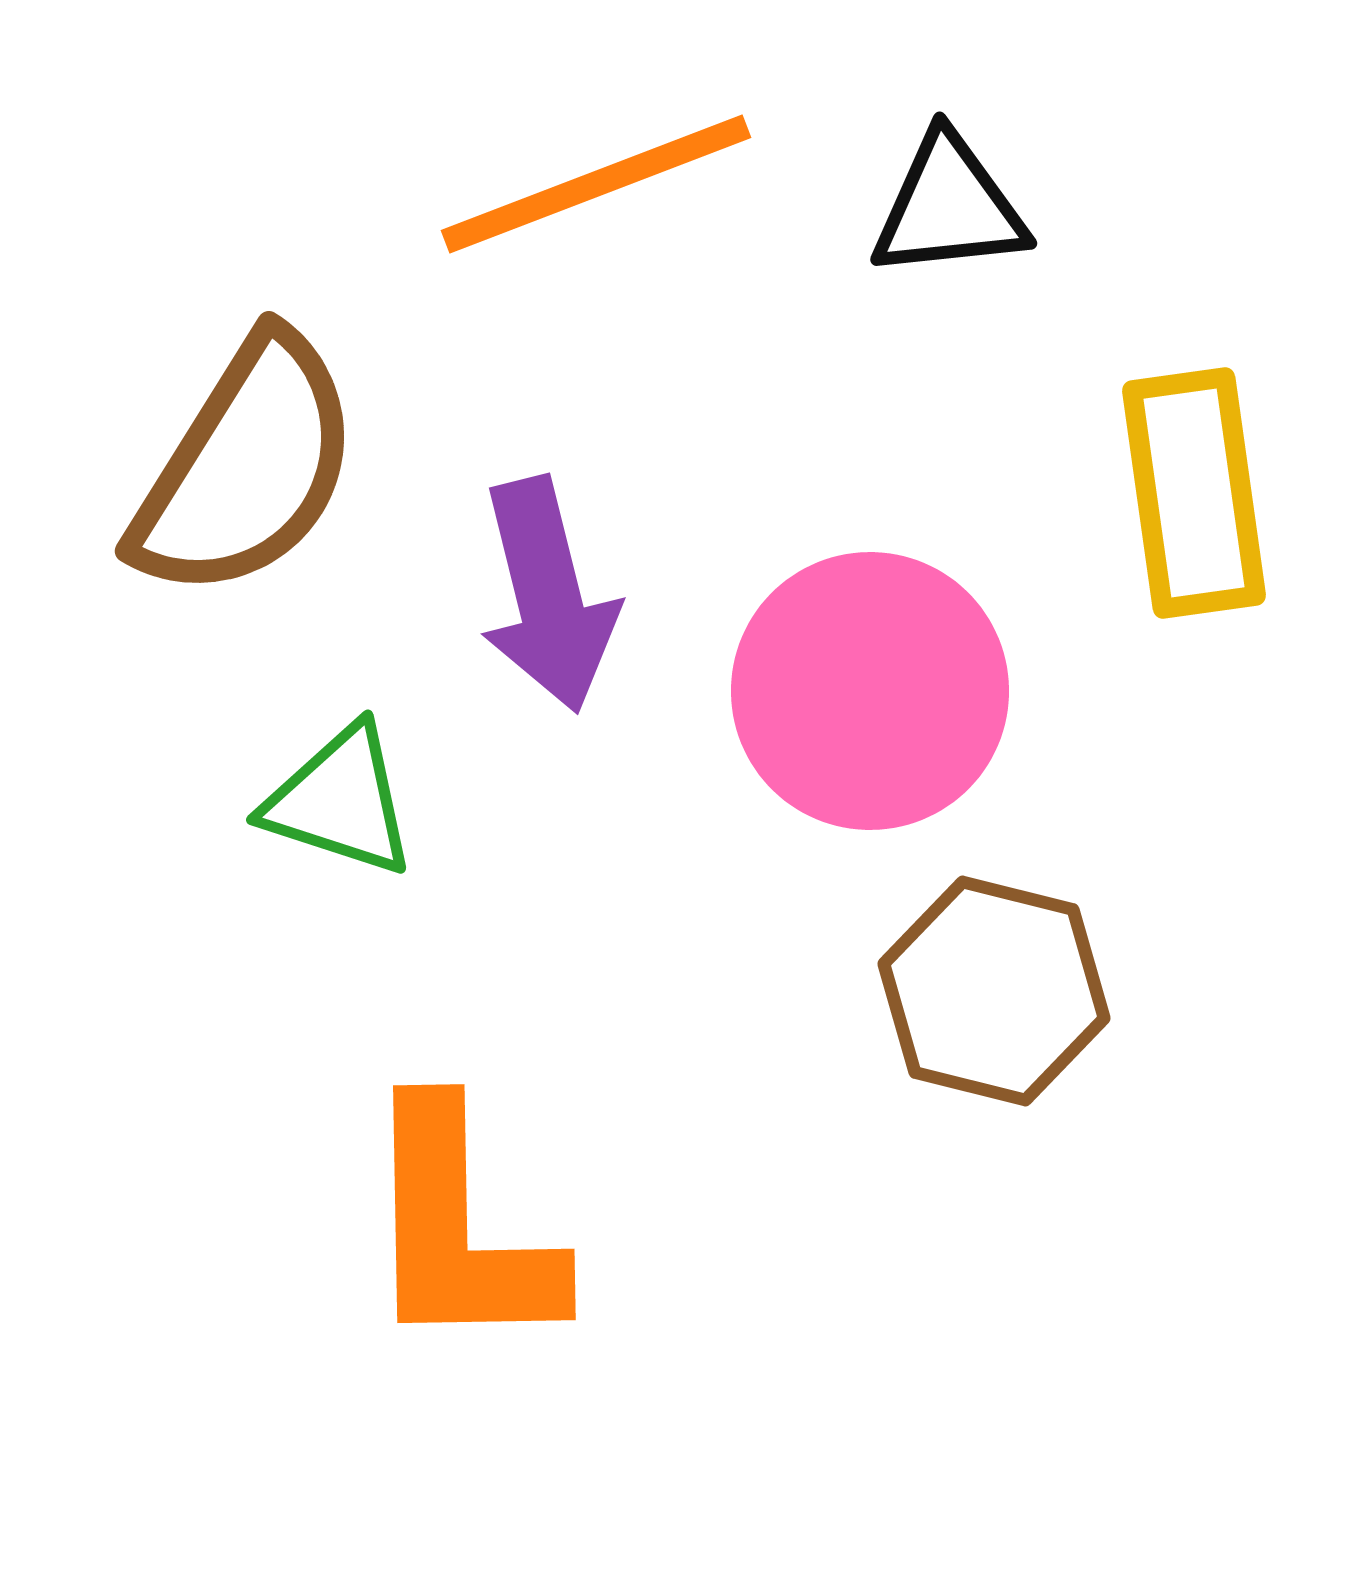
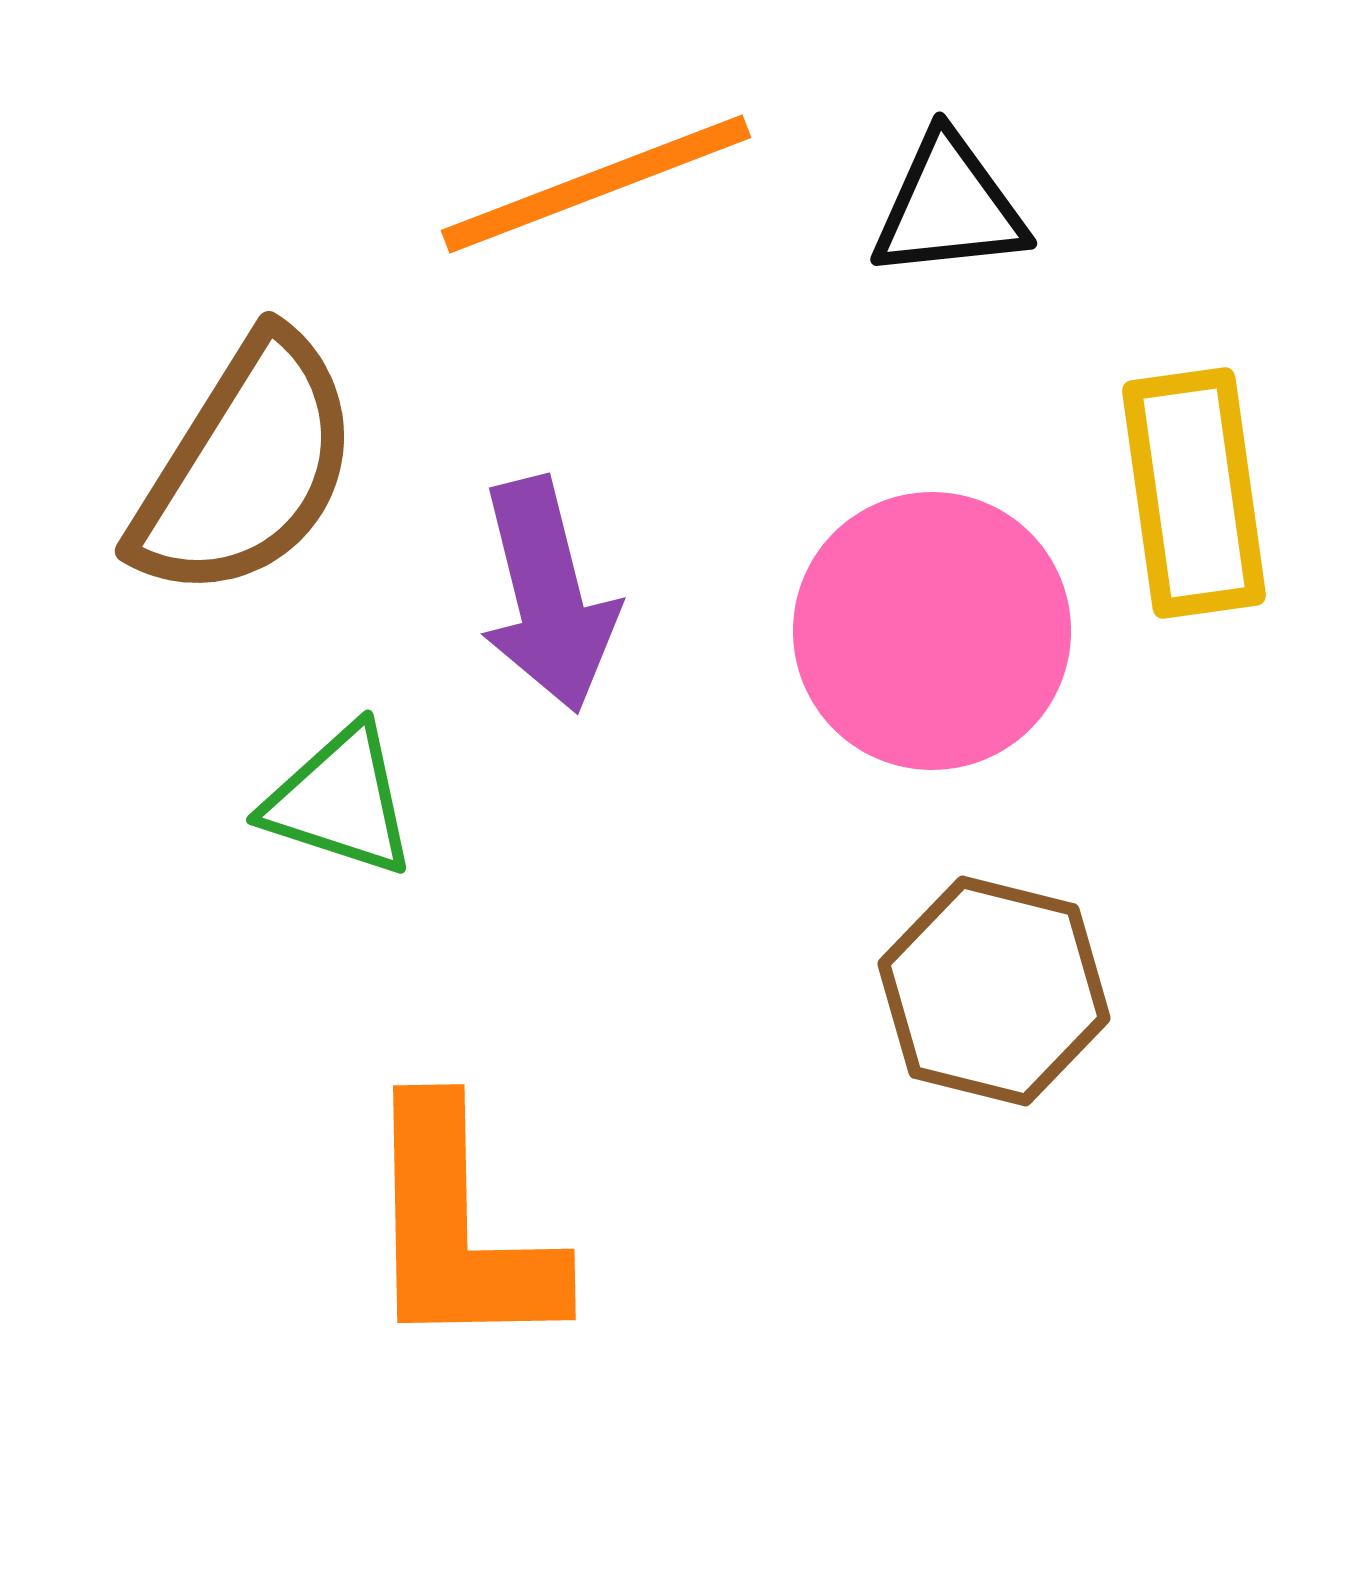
pink circle: moved 62 px right, 60 px up
